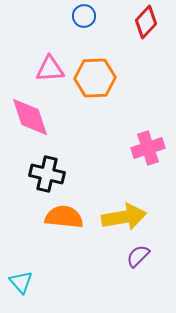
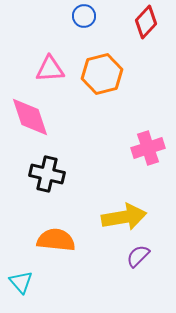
orange hexagon: moved 7 px right, 4 px up; rotated 12 degrees counterclockwise
orange semicircle: moved 8 px left, 23 px down
